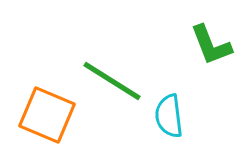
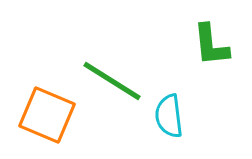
green L-shape: rotated 15 degrees clockwise
